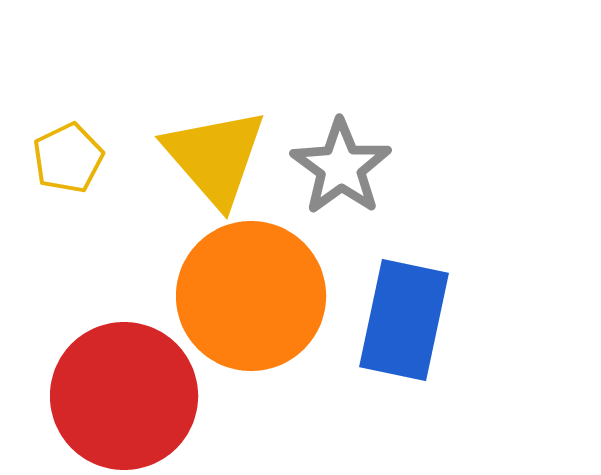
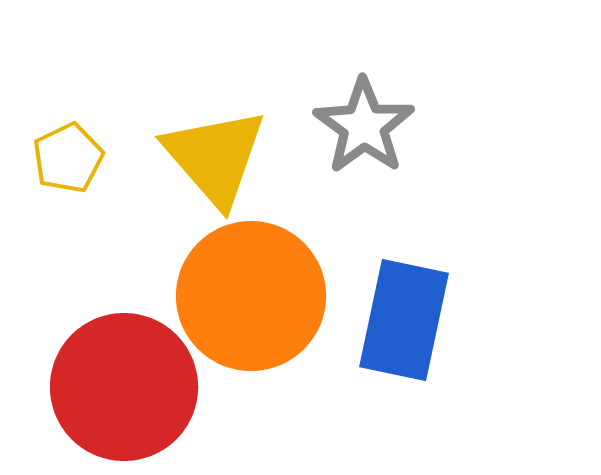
gray star: moved 23 px right, 41 px up
red circle: moved 9 px up
